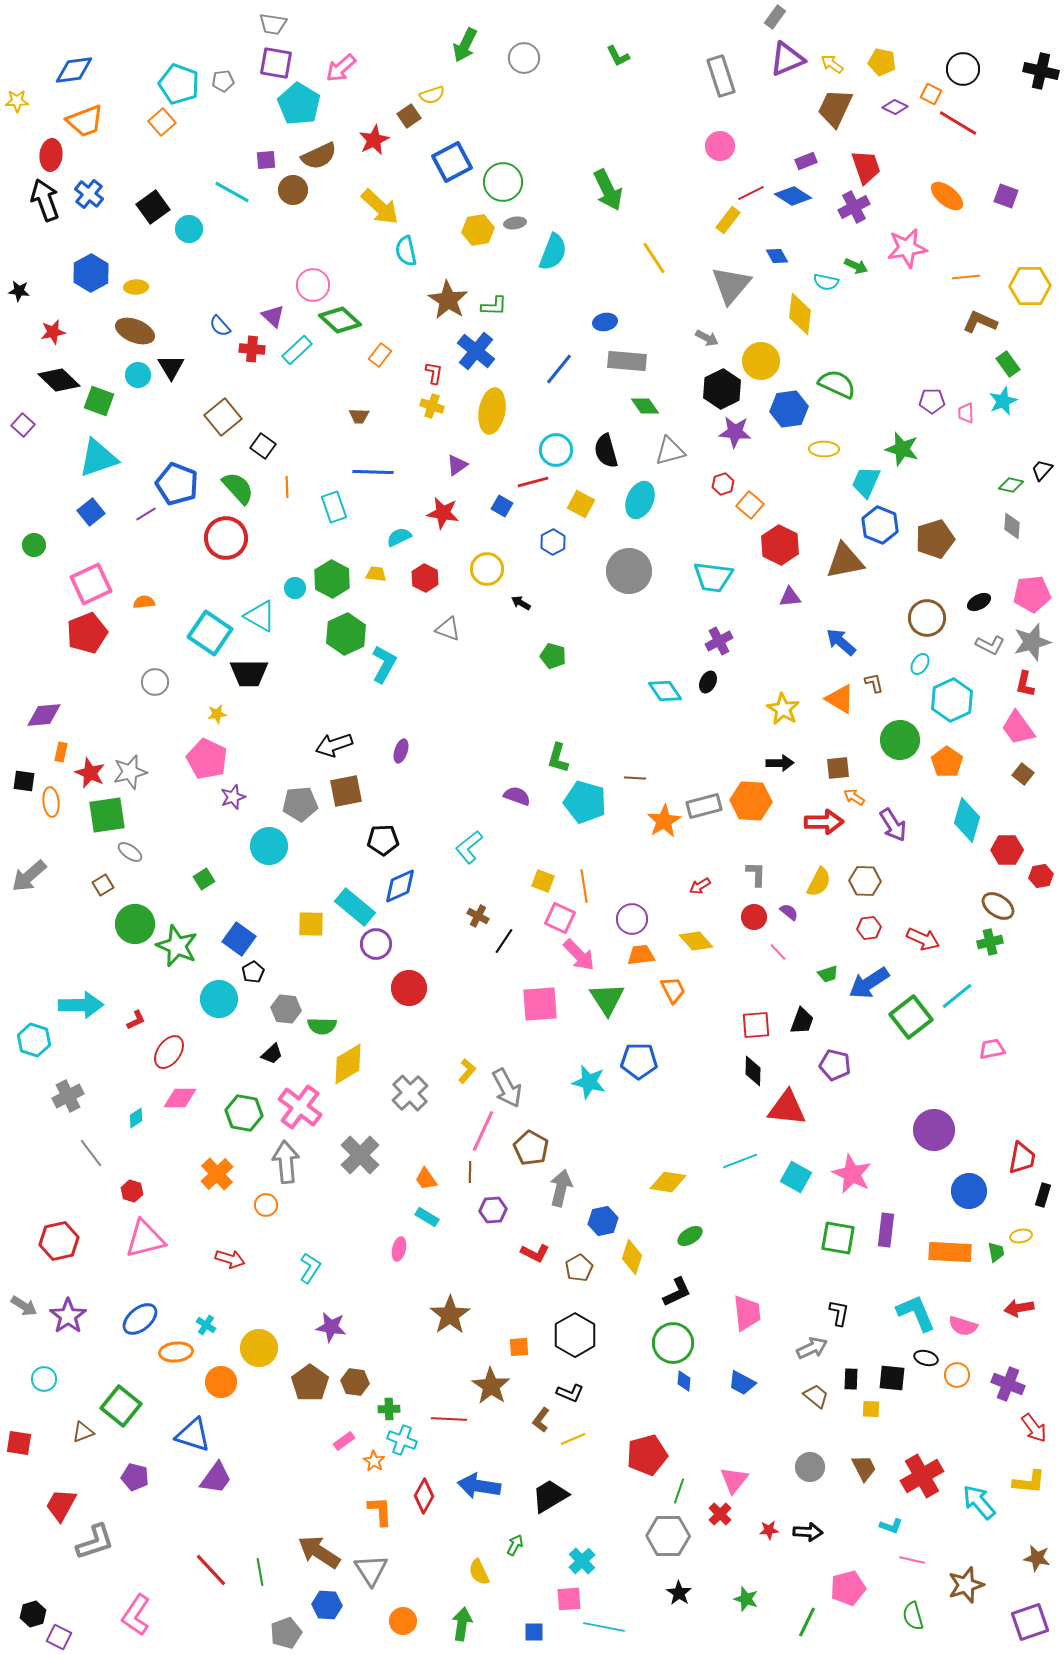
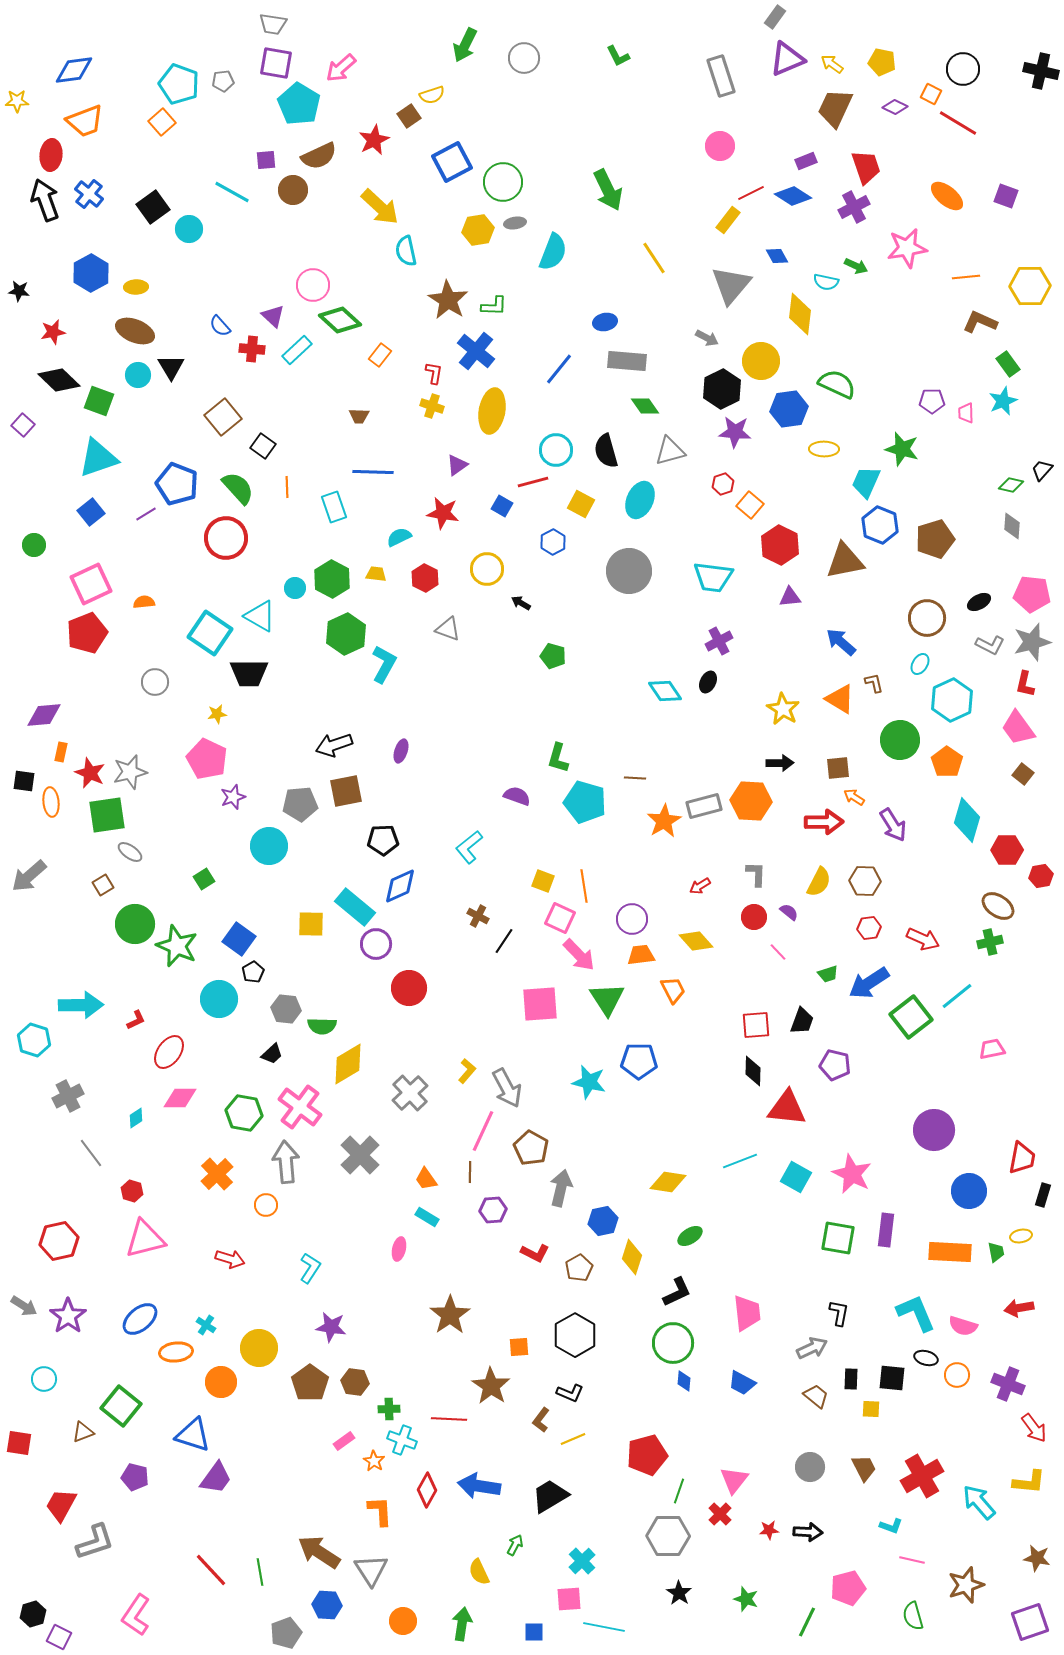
pink pentagon at (1032, 594): rotated 12 degrees clockwise
red diamond at (424, 1496): moved 3 px right, 6 px up
